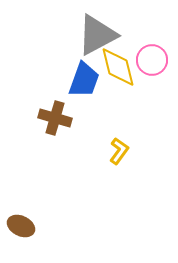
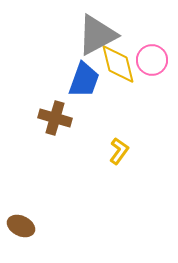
yellow diamond: moved 3 px up
